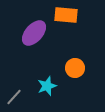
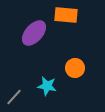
cyan star: rotated 30 degrees clockwise
